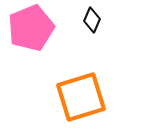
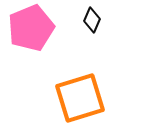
orange square: moved 1 px left, 1 px down
